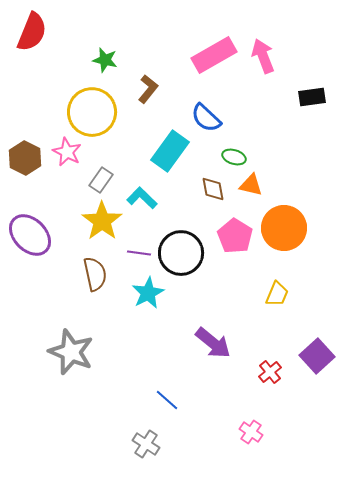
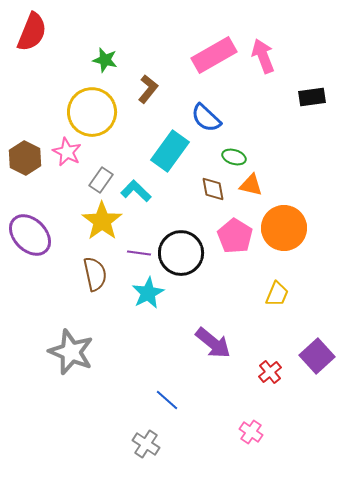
cyan L-shape: moved 6 px left, 7 px up
